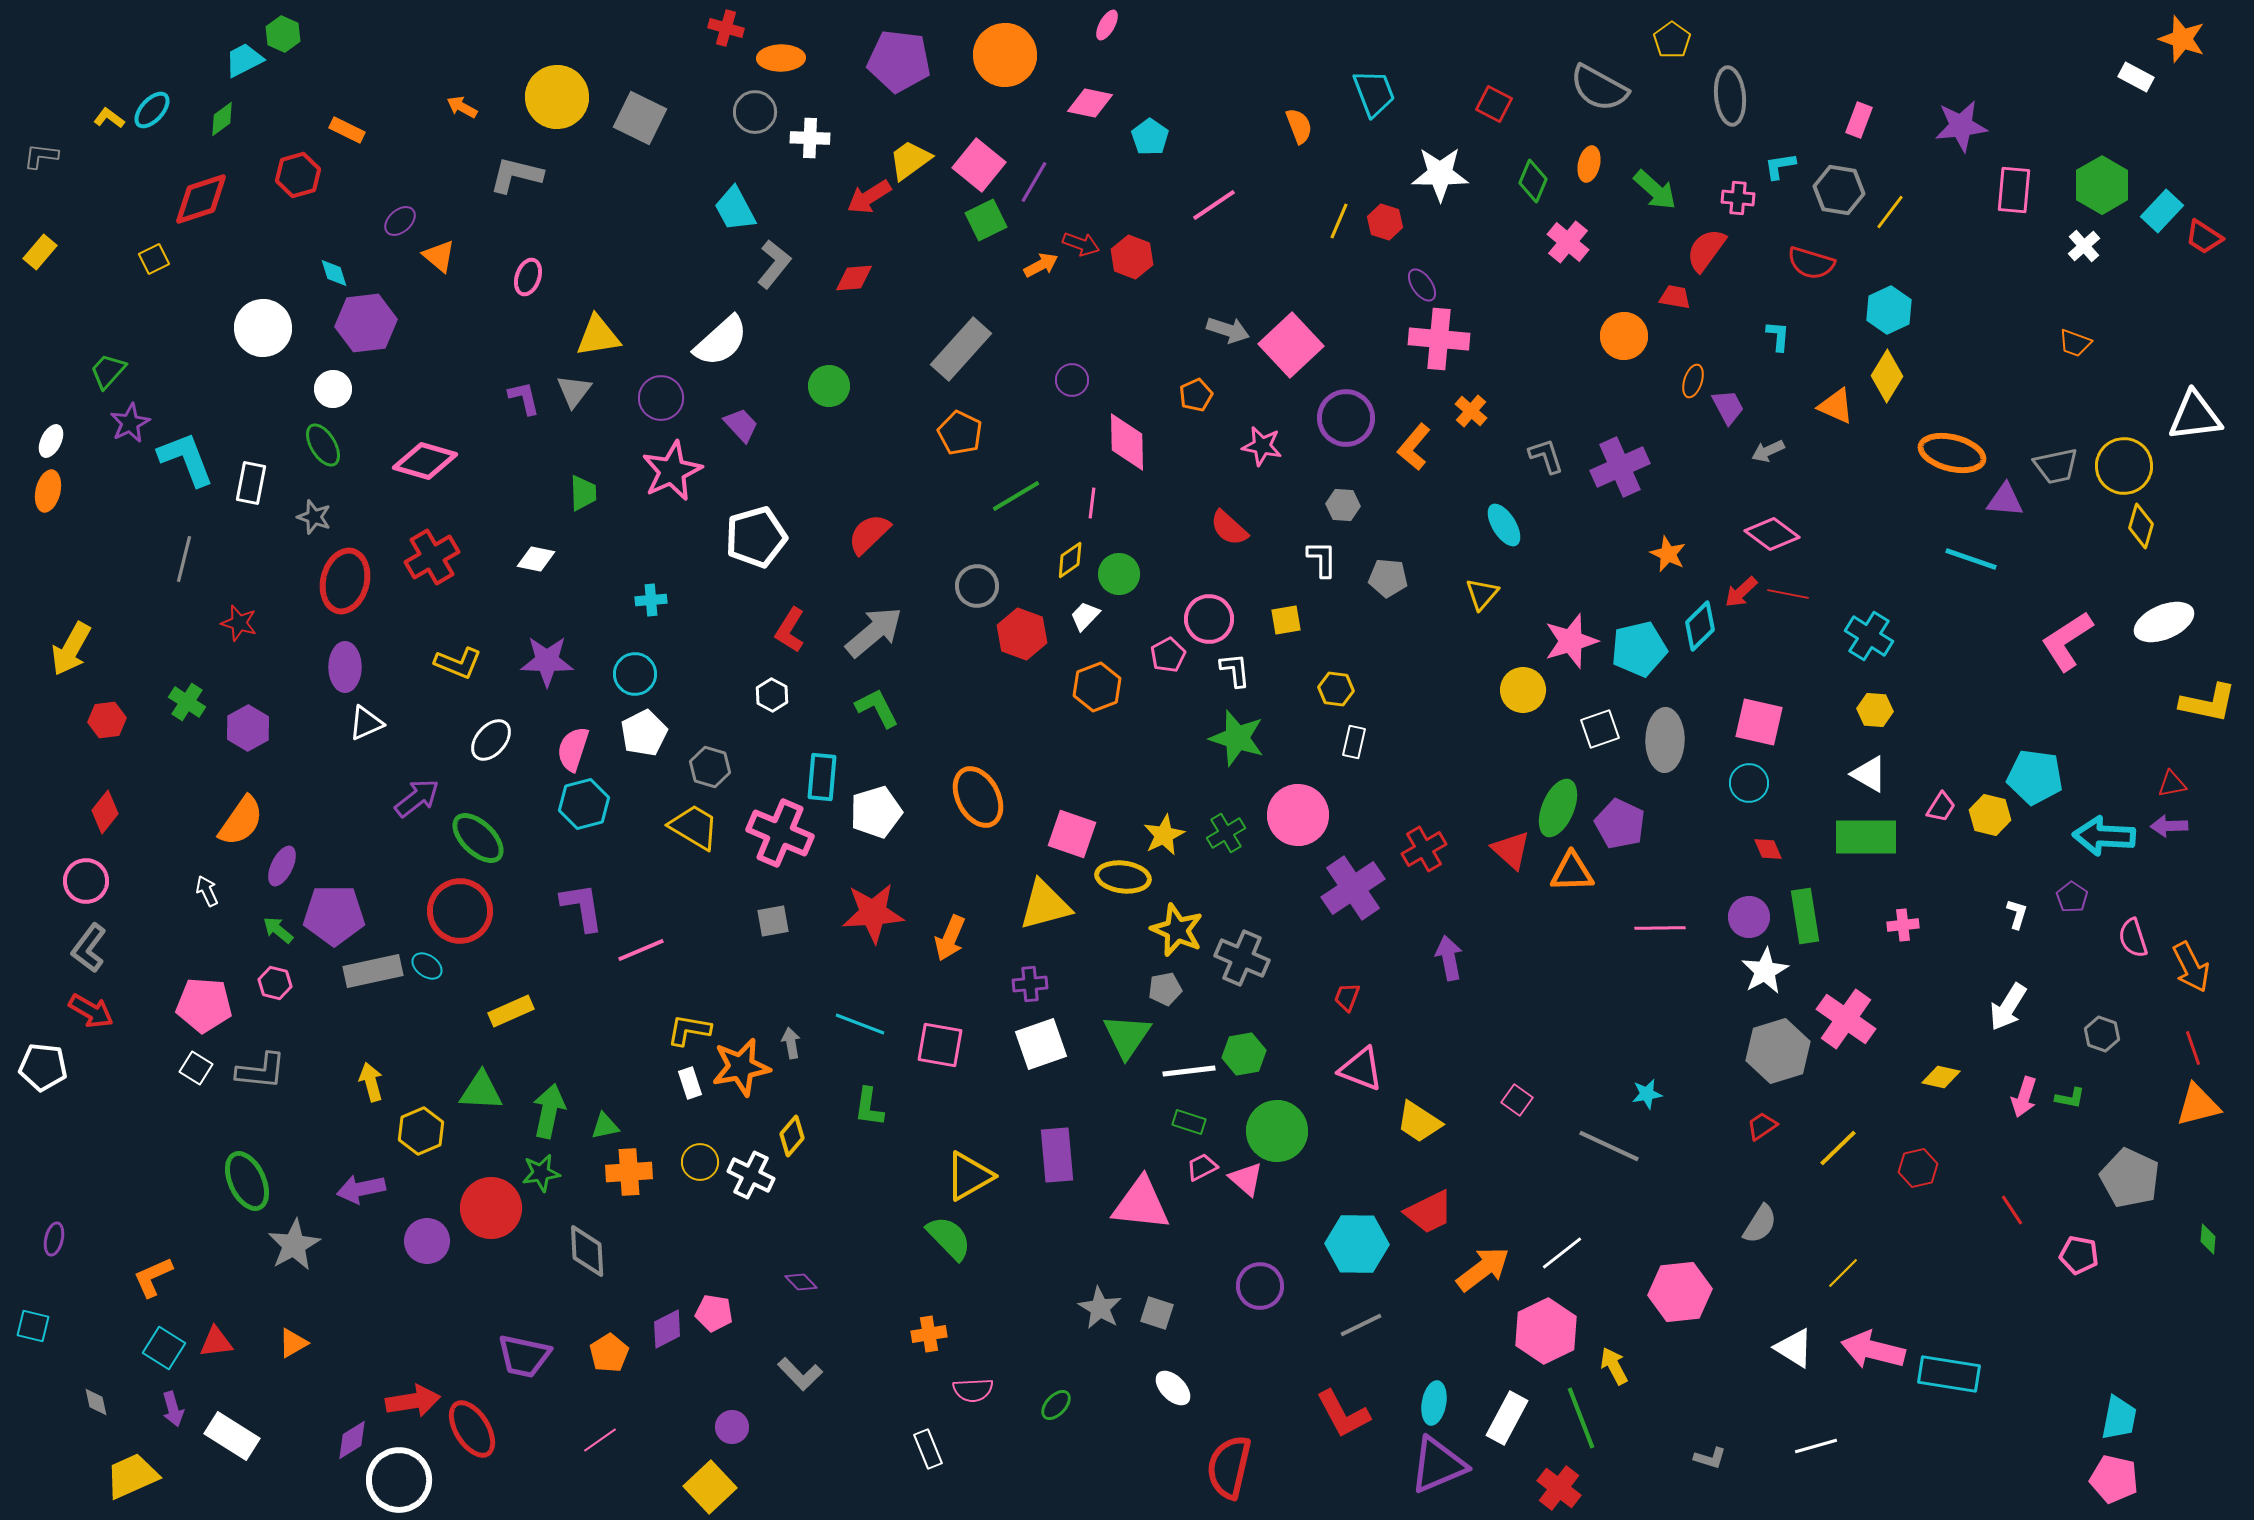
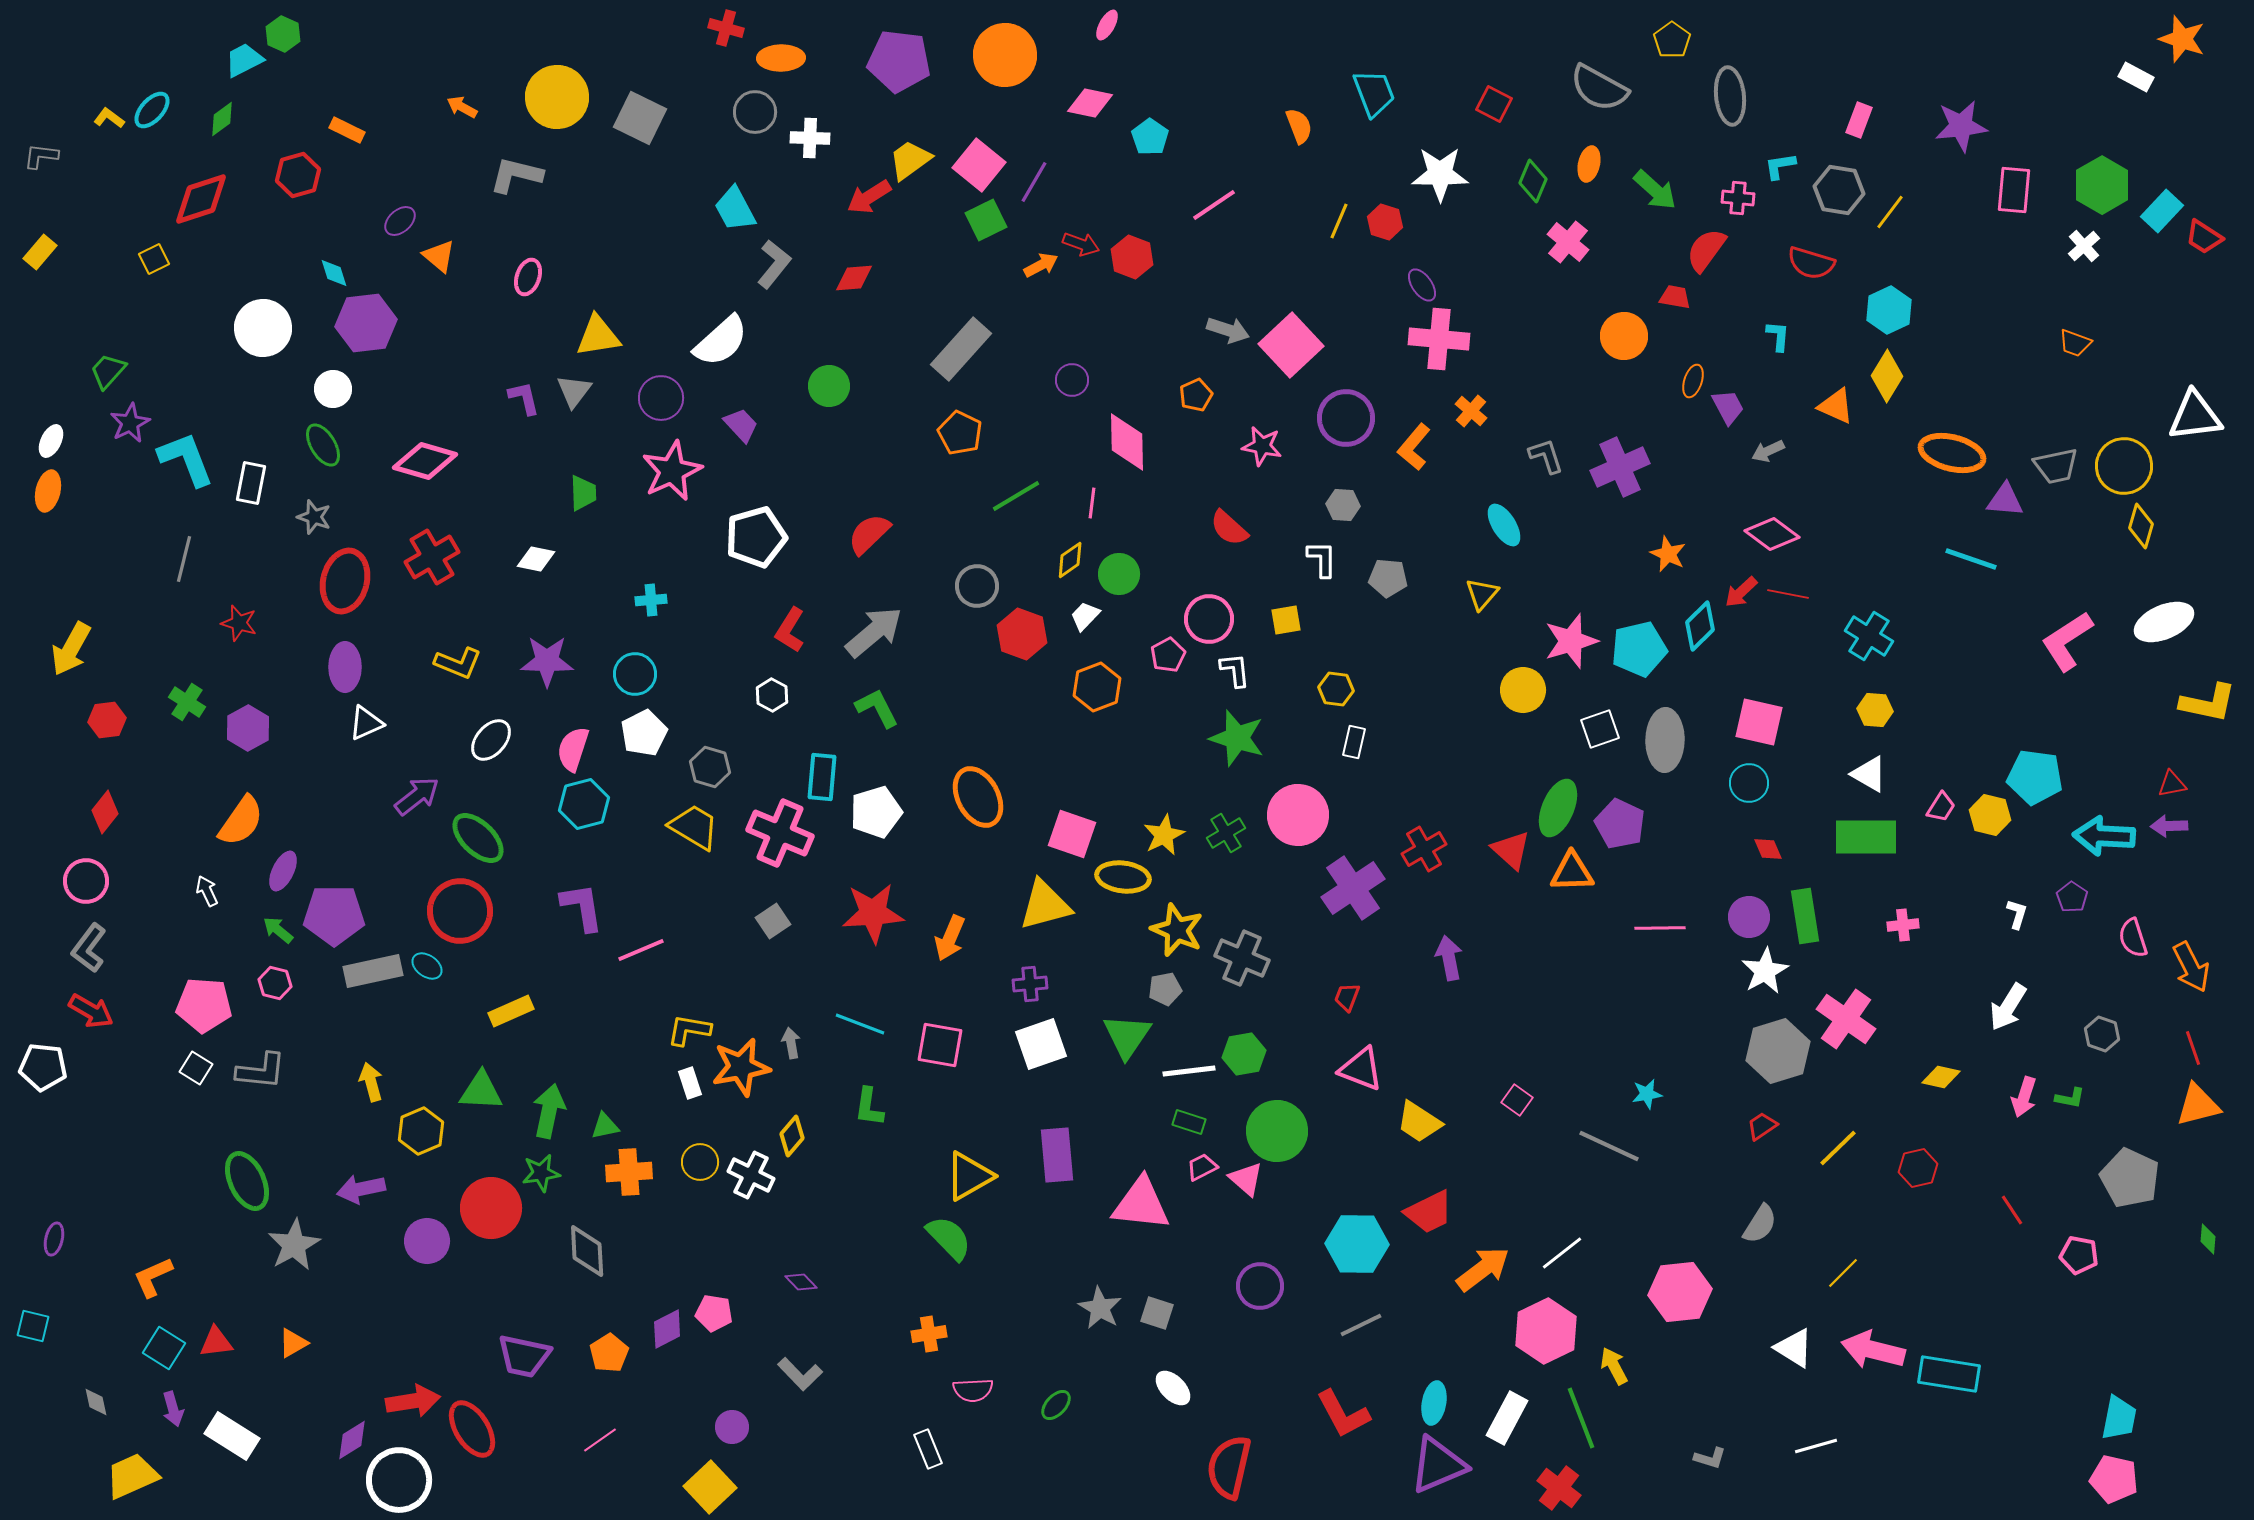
purple arrow at (417, 798): moved 2 px up
purple ellipse at (282, 866): moved 1 px right, 5 px down
gray square at (773, 921): rotated 24 degrees counterclockwise
